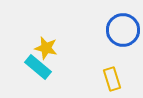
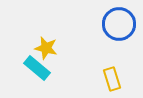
blue circle: moved 4 px left, 6 px up
cyan rectangle: moved 1 px left, 1 px down
